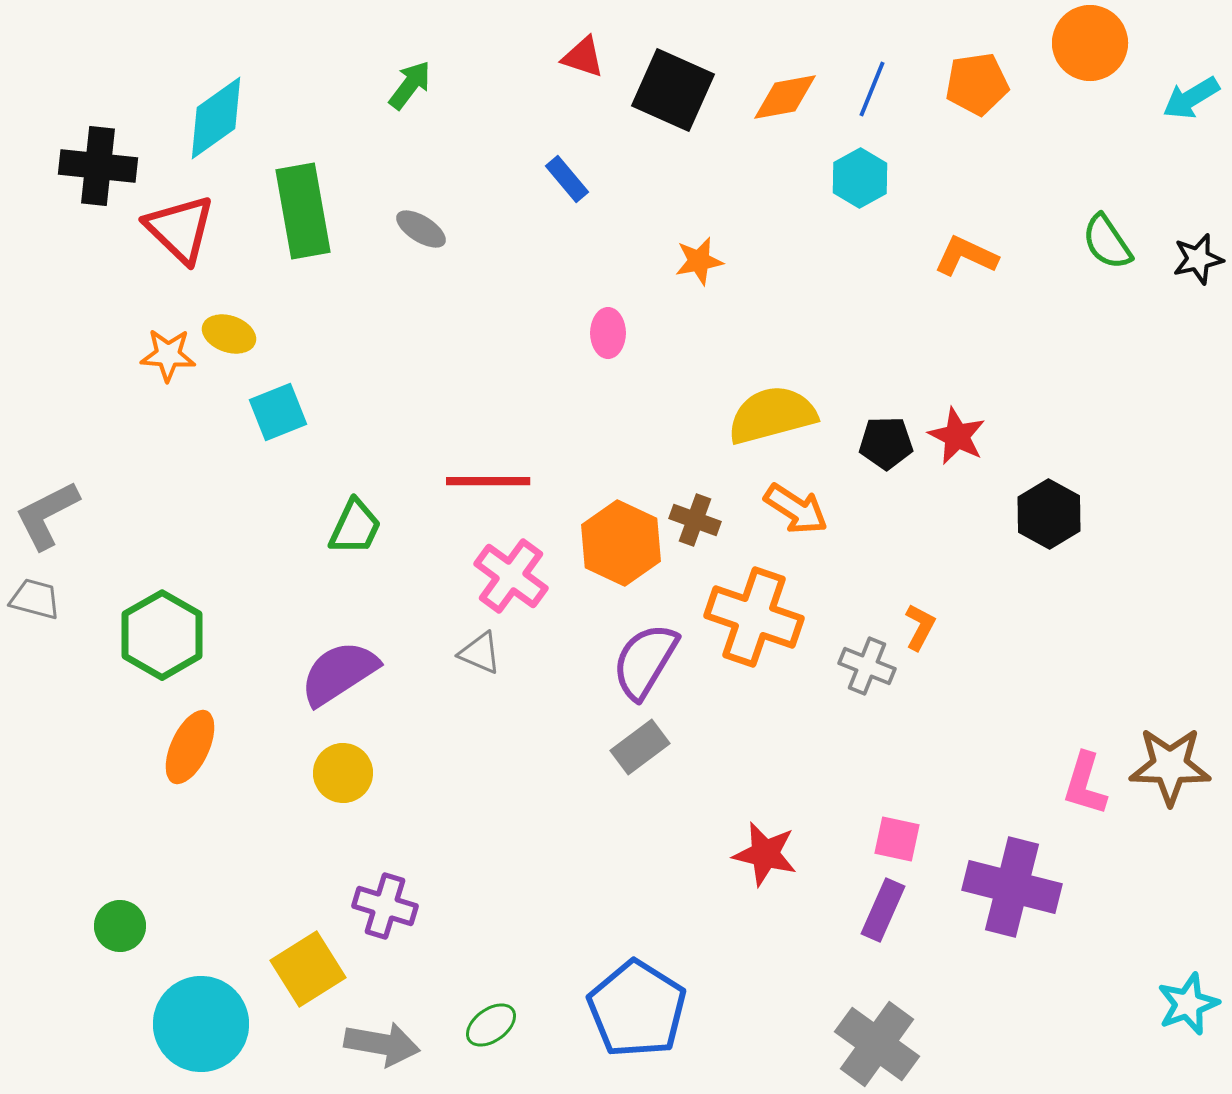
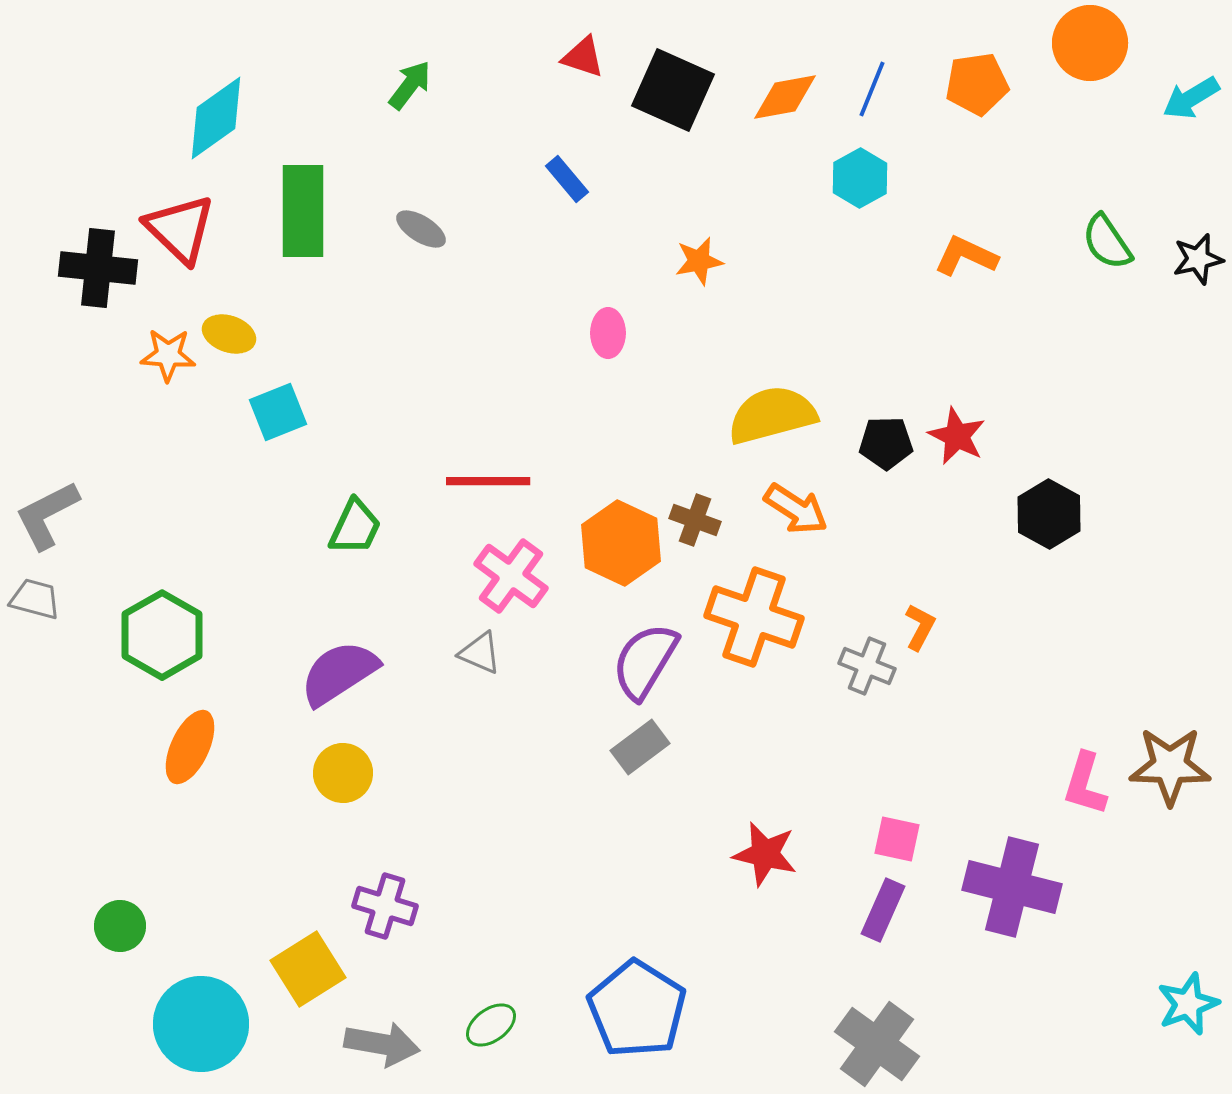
black cross at (98, 166): moved 102 px down
green rectangle at (303, 211): rotated 10 degrees clockwise
